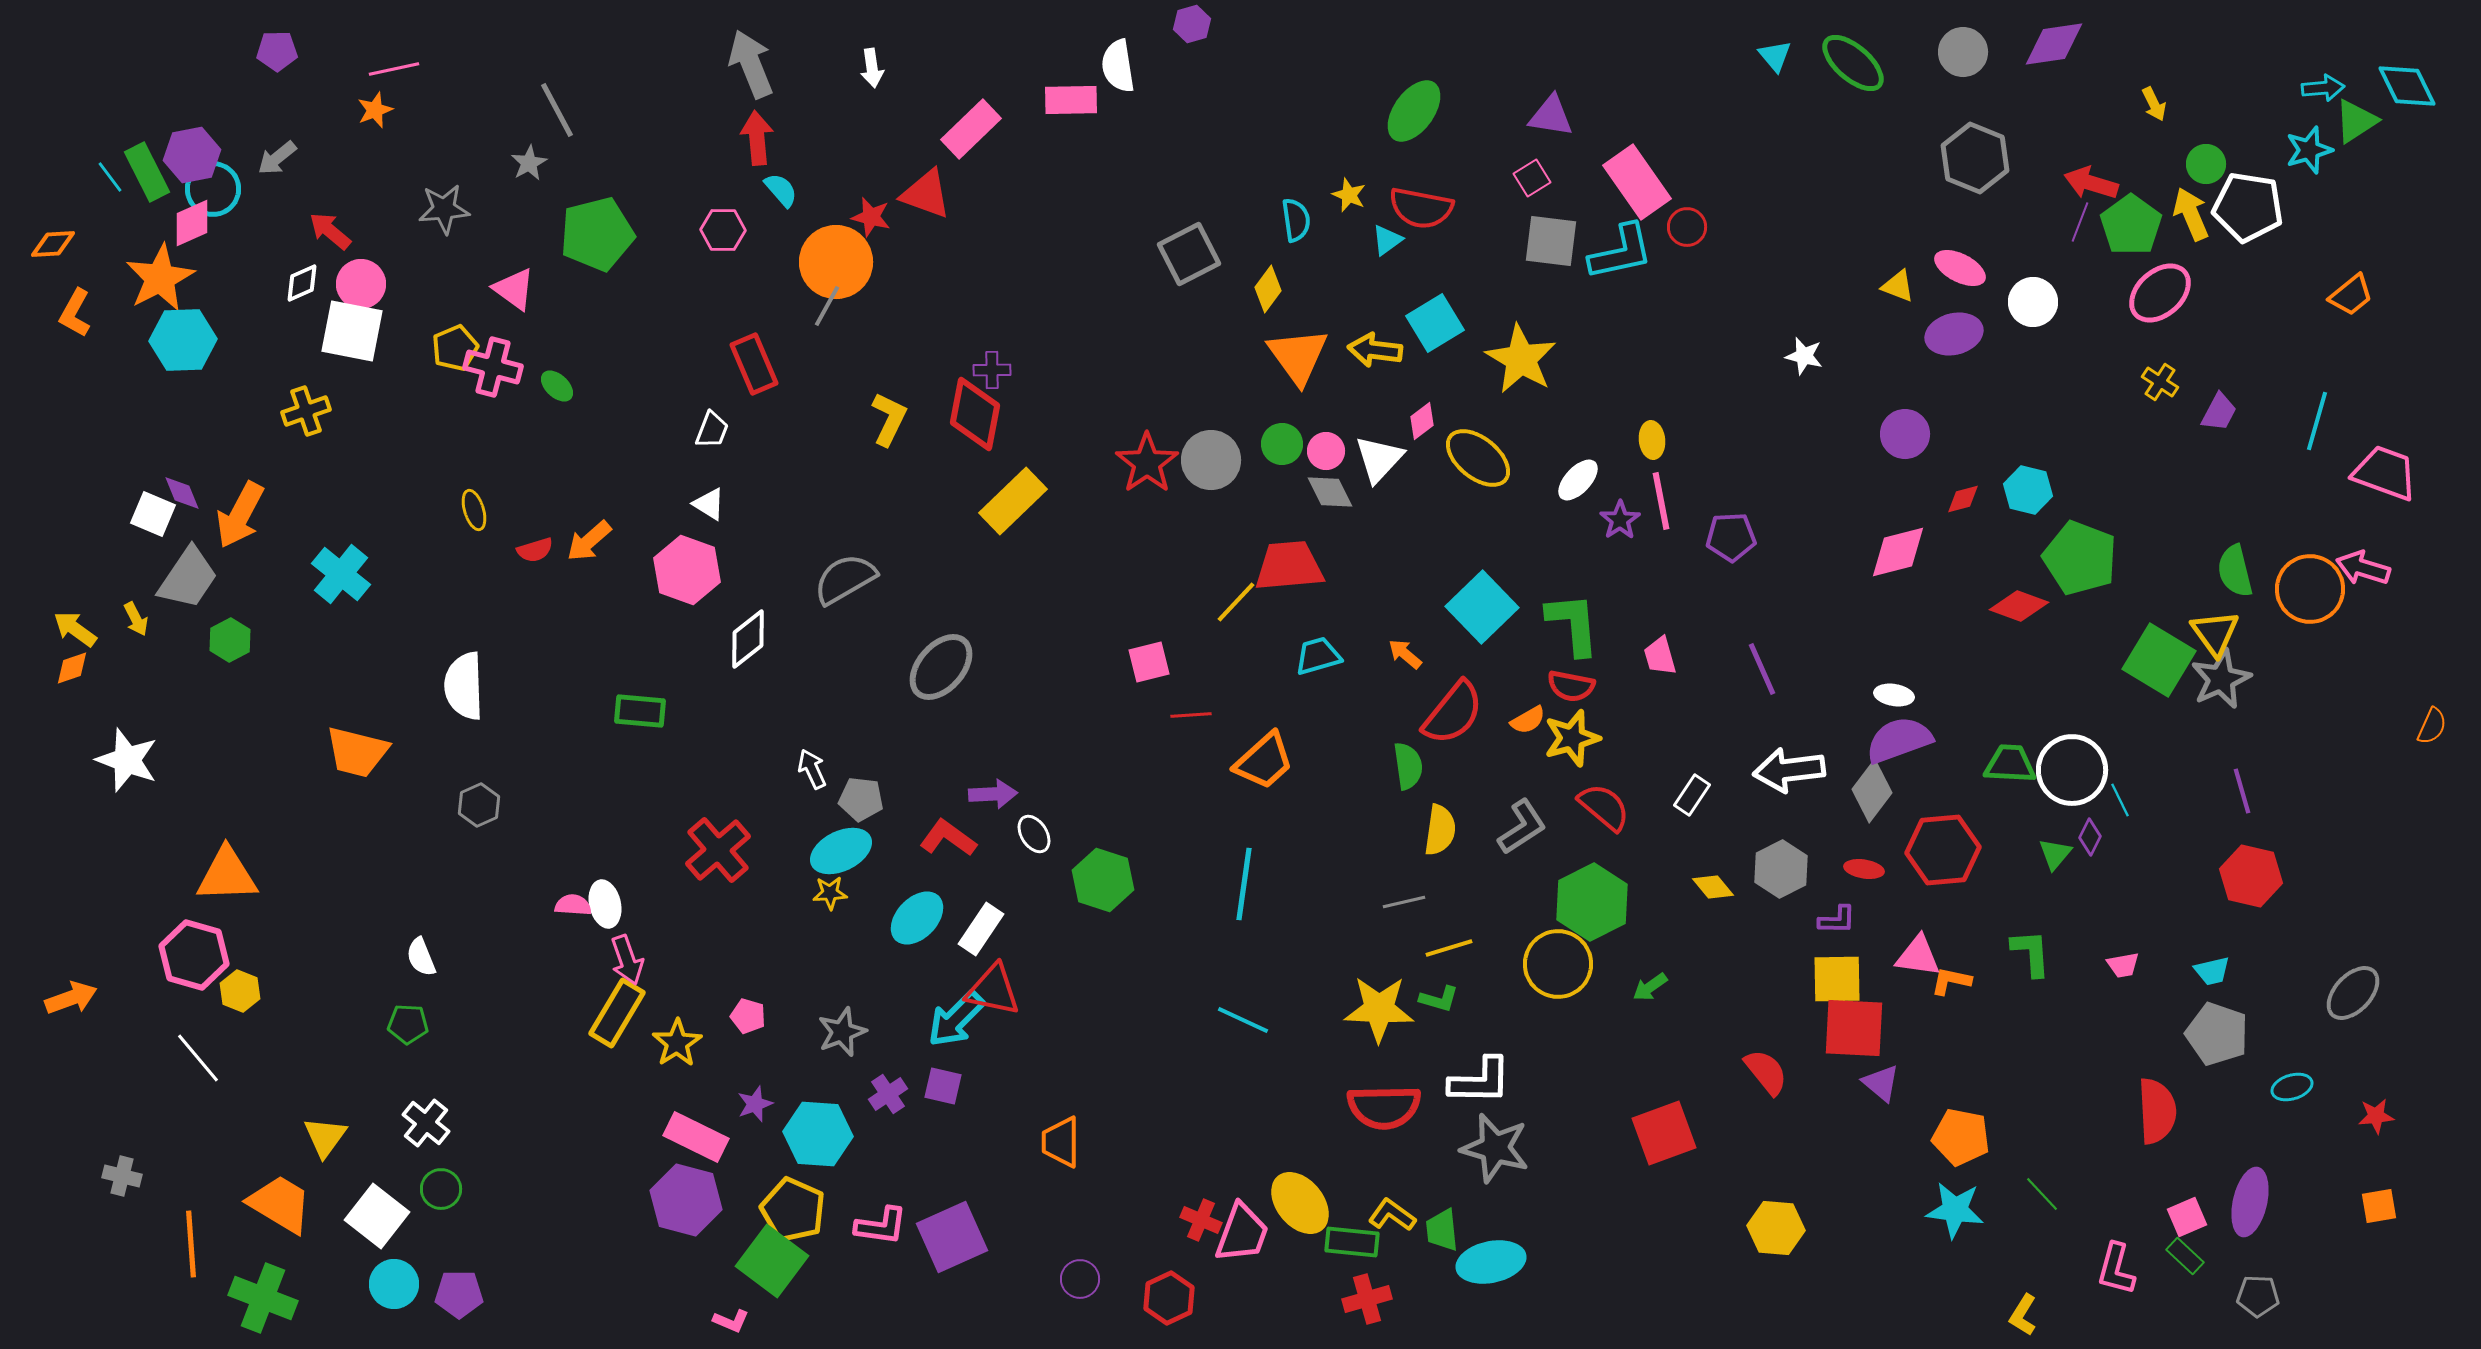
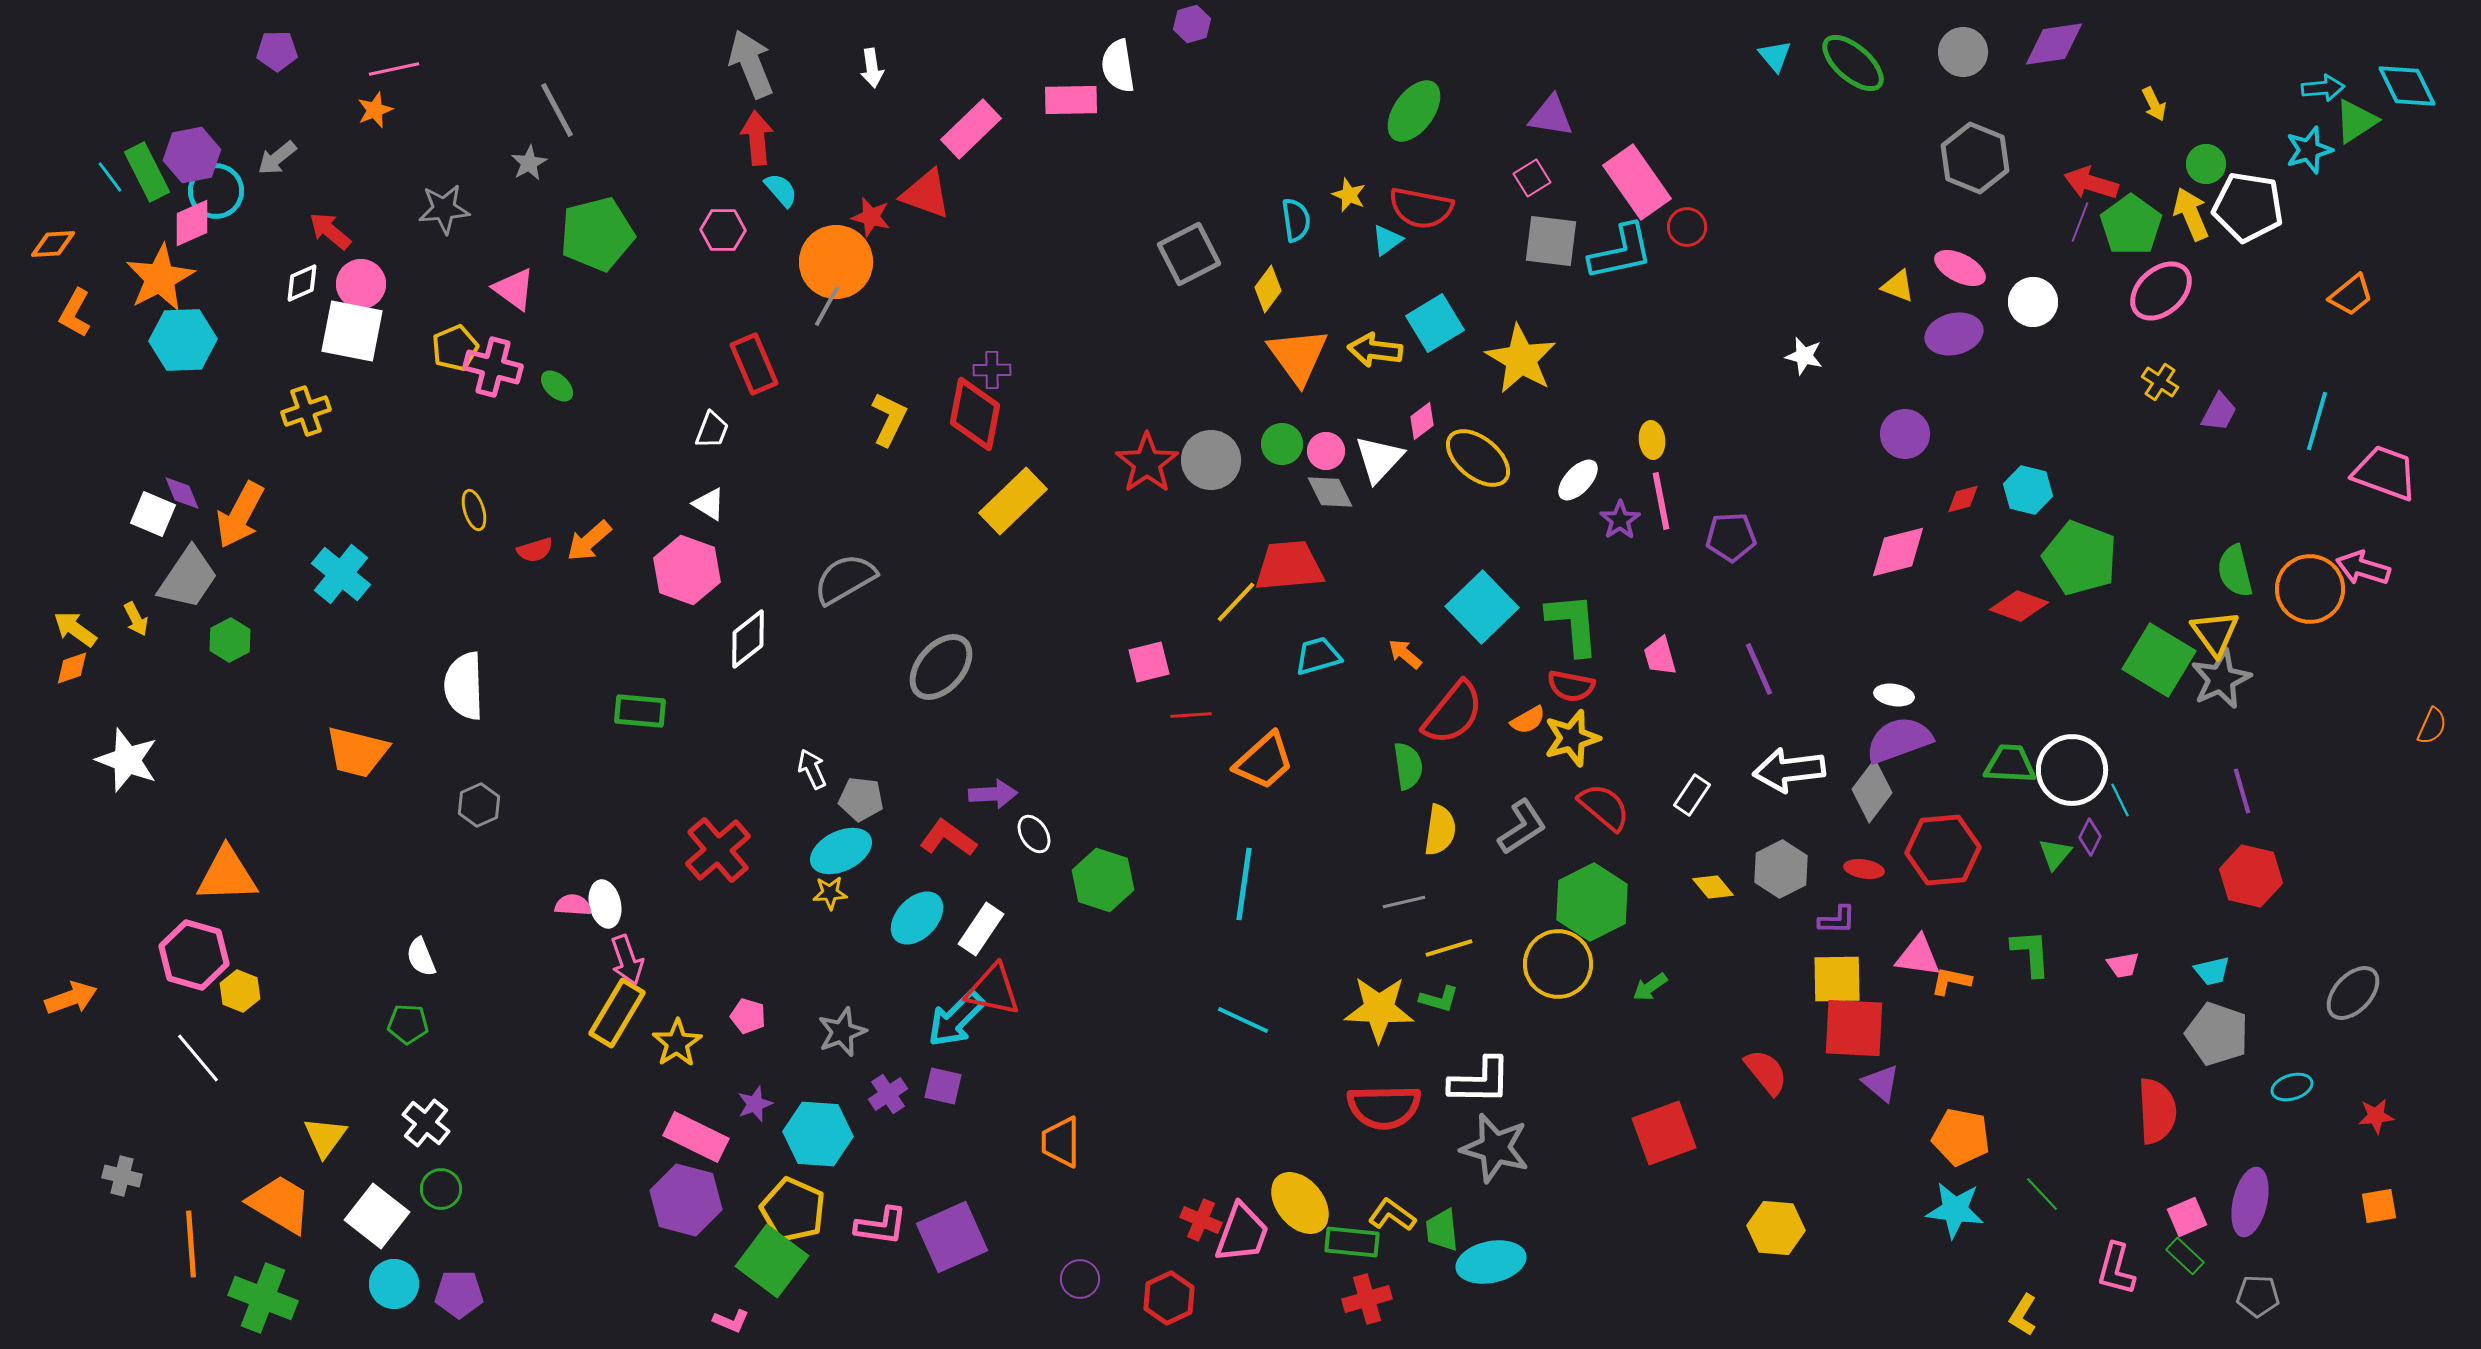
cyan circle at (213, 189): moved 3 px right, 2 px down
pink ellipse at (2160, 293): moved 1 px right, 2 px up
purple line at (1762, 669): moved 3 px left
